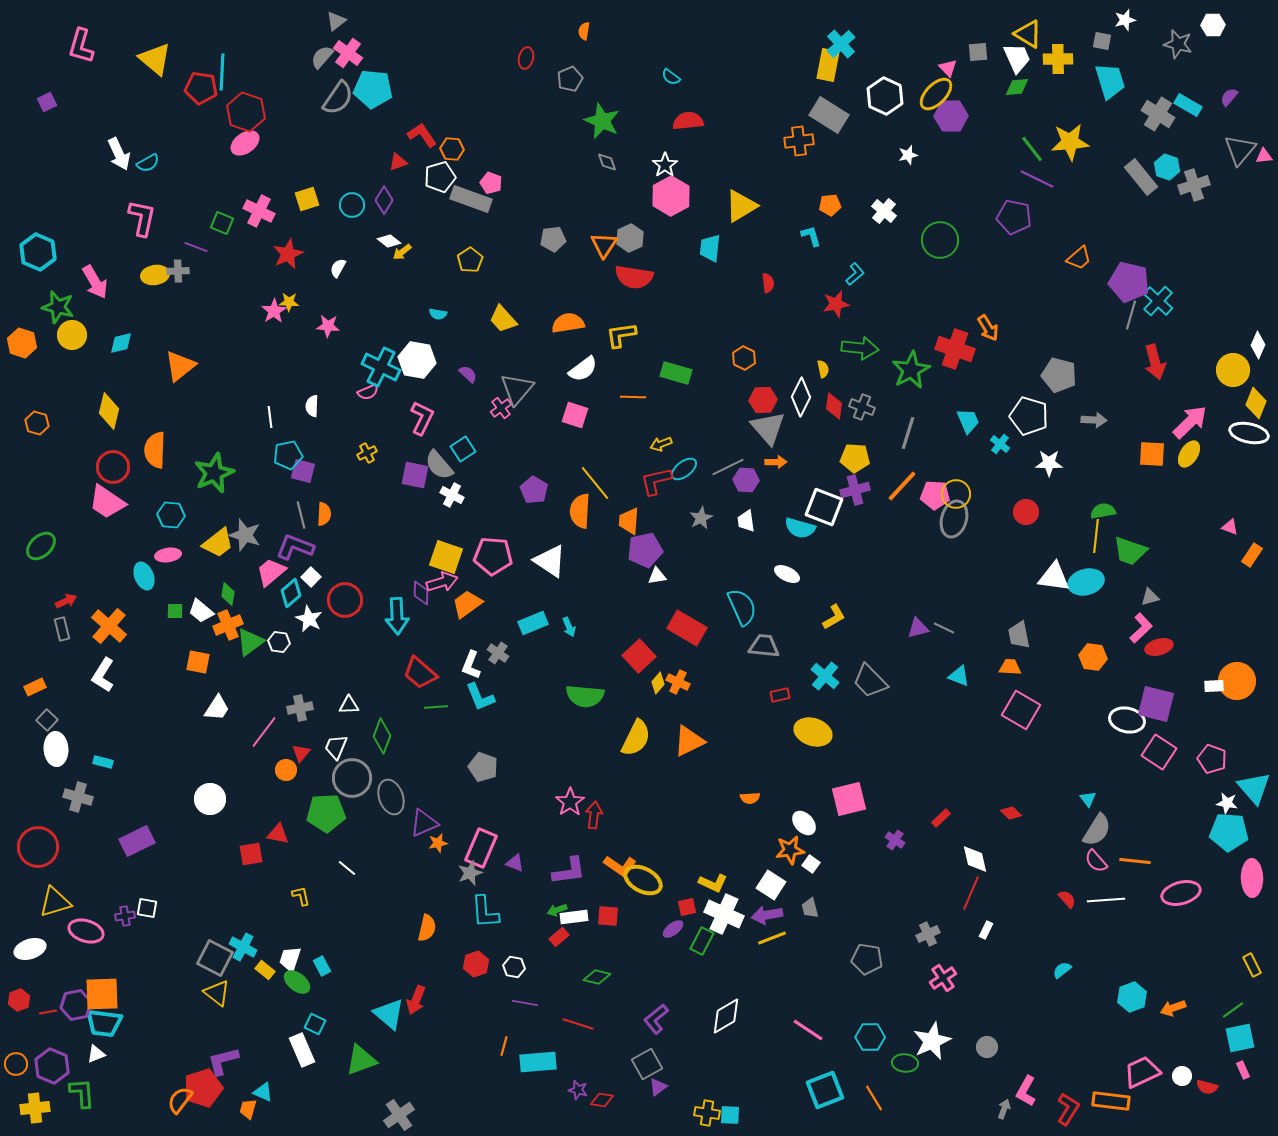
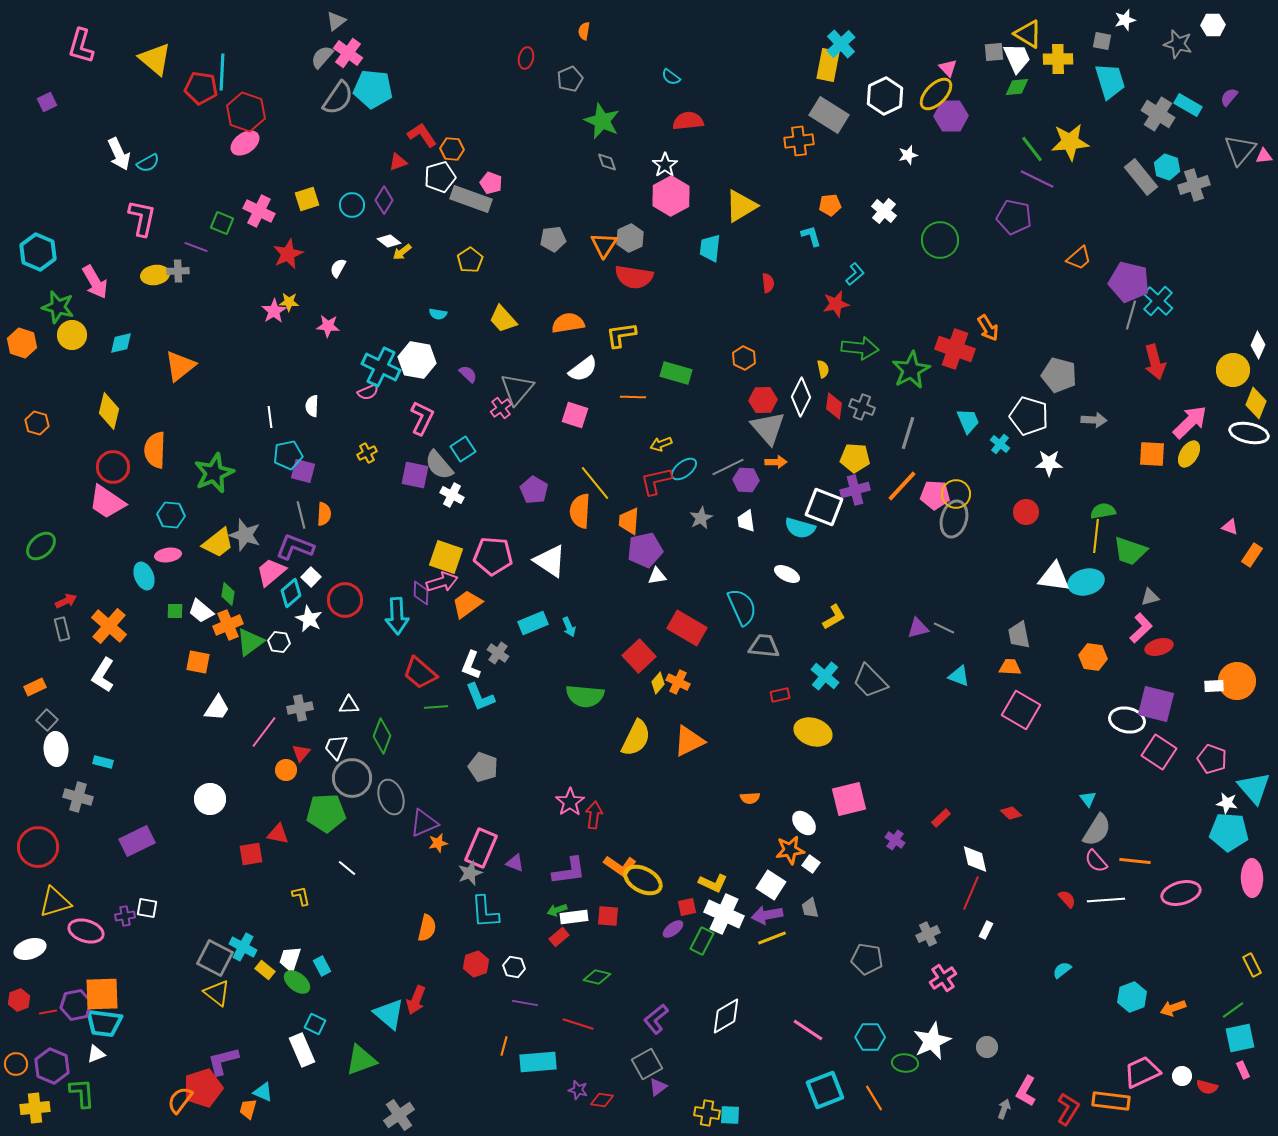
gray square at (978, 52): moved 16 px right
white hexagon at (885, 96): rotated 9 degrees clockwise
